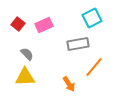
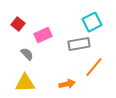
cyan square: moved 4 px down
pink rectangle: moved 1 px left, 10 px down
gray rectangle: moved 1 px right
yellow triangle: moved 6 px down
orange arrow: moved 2 px left; rotated 70 degrees counterclockwise
